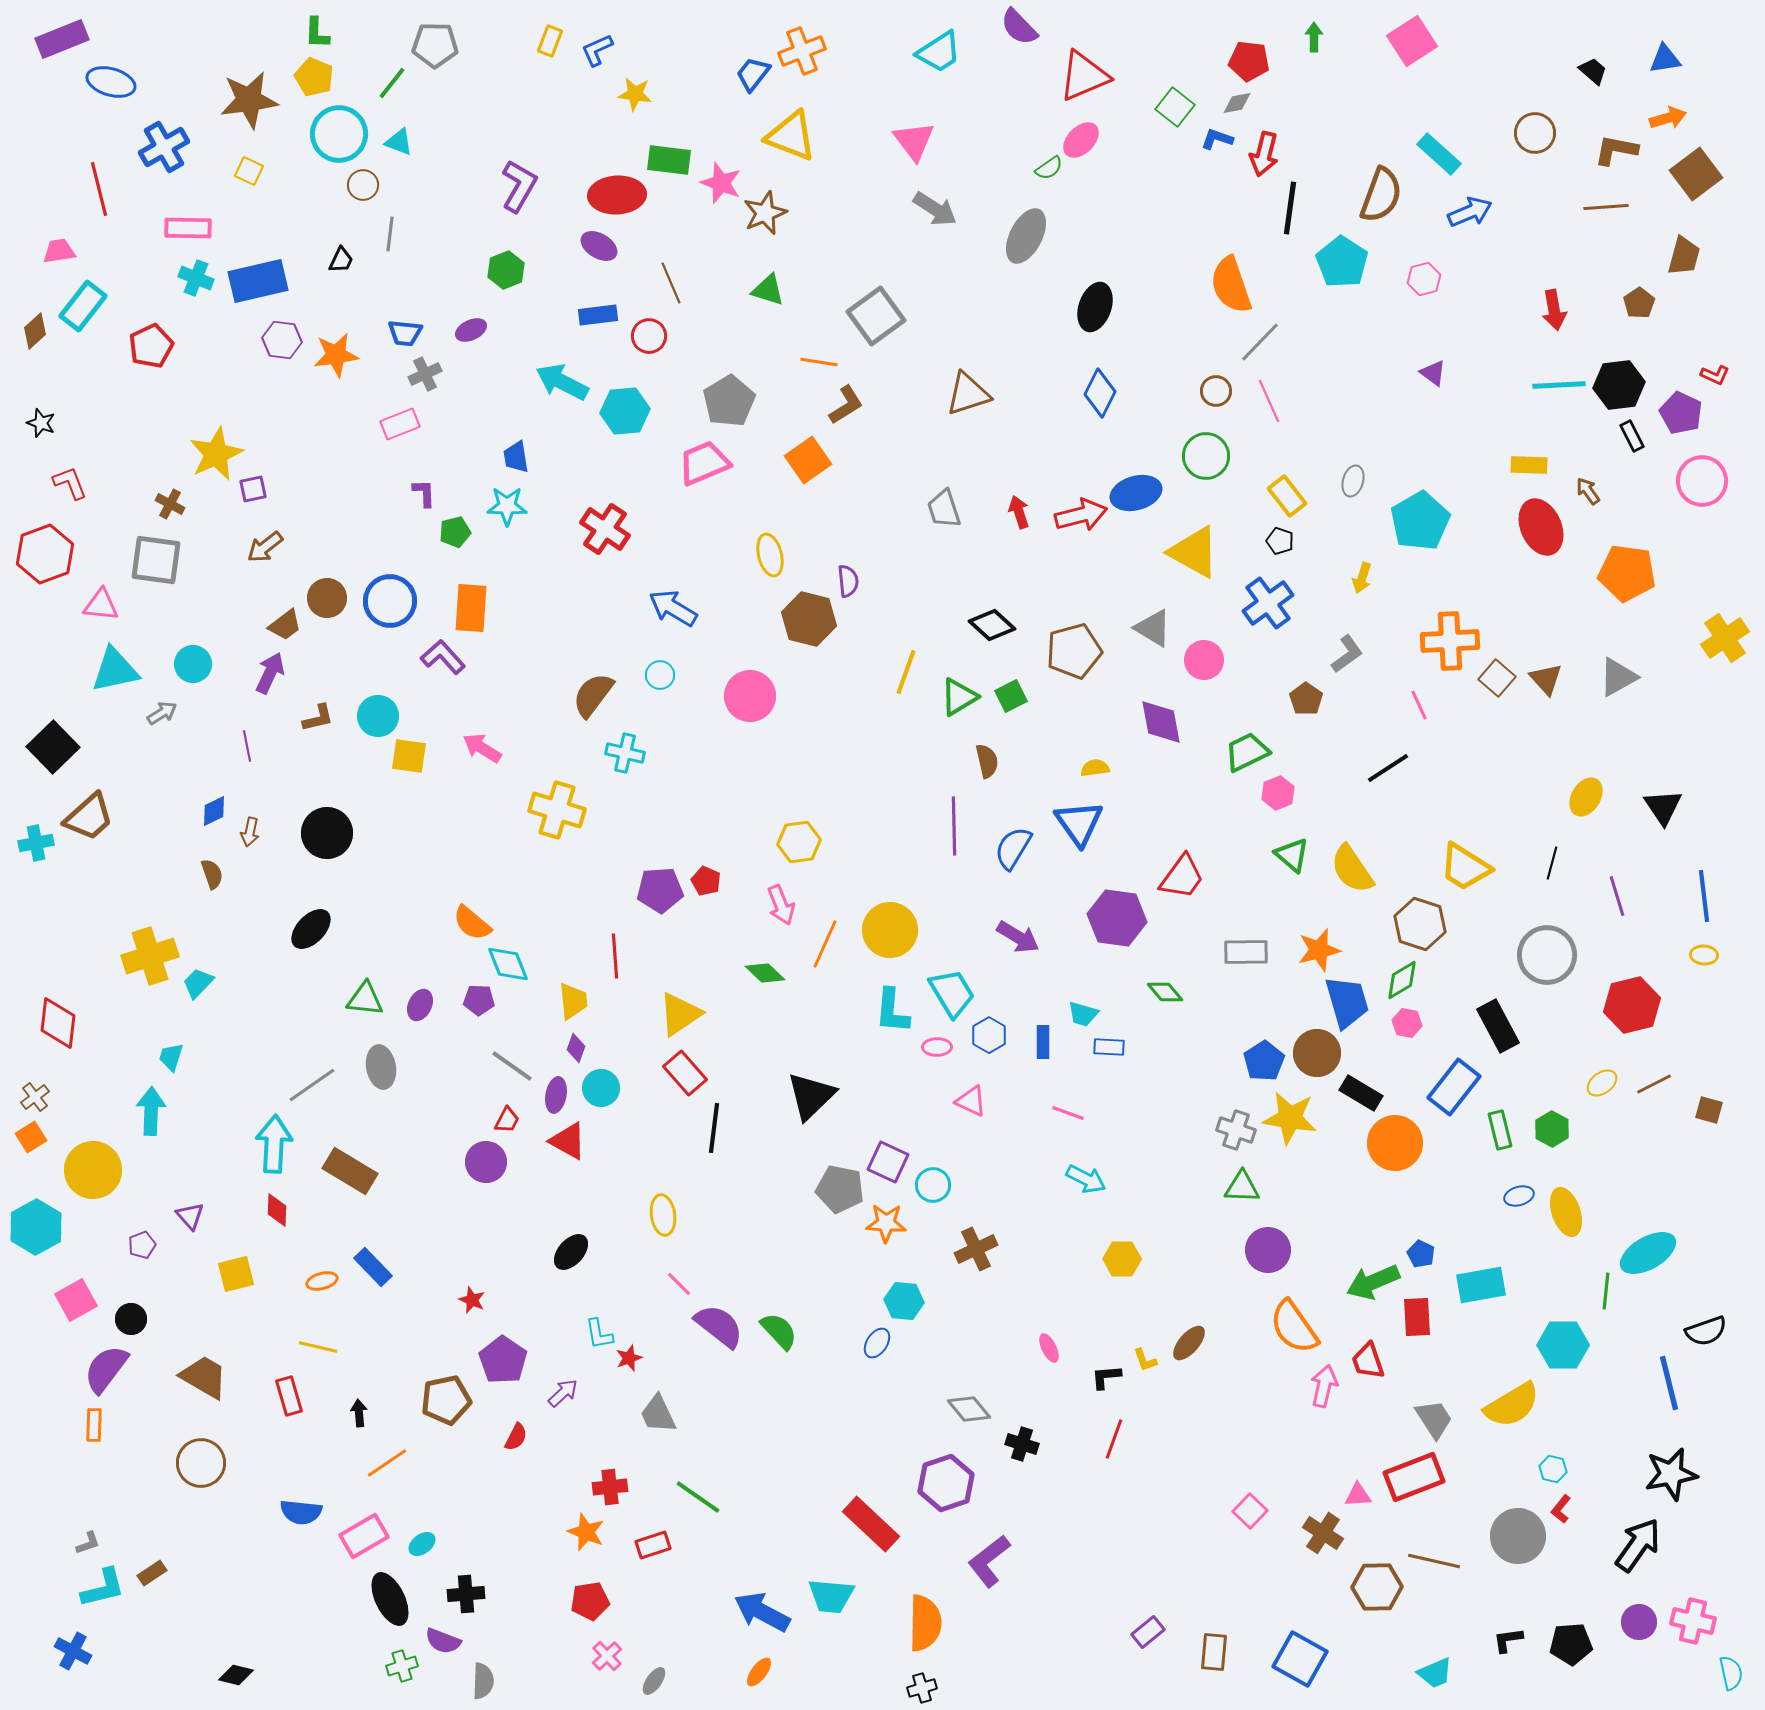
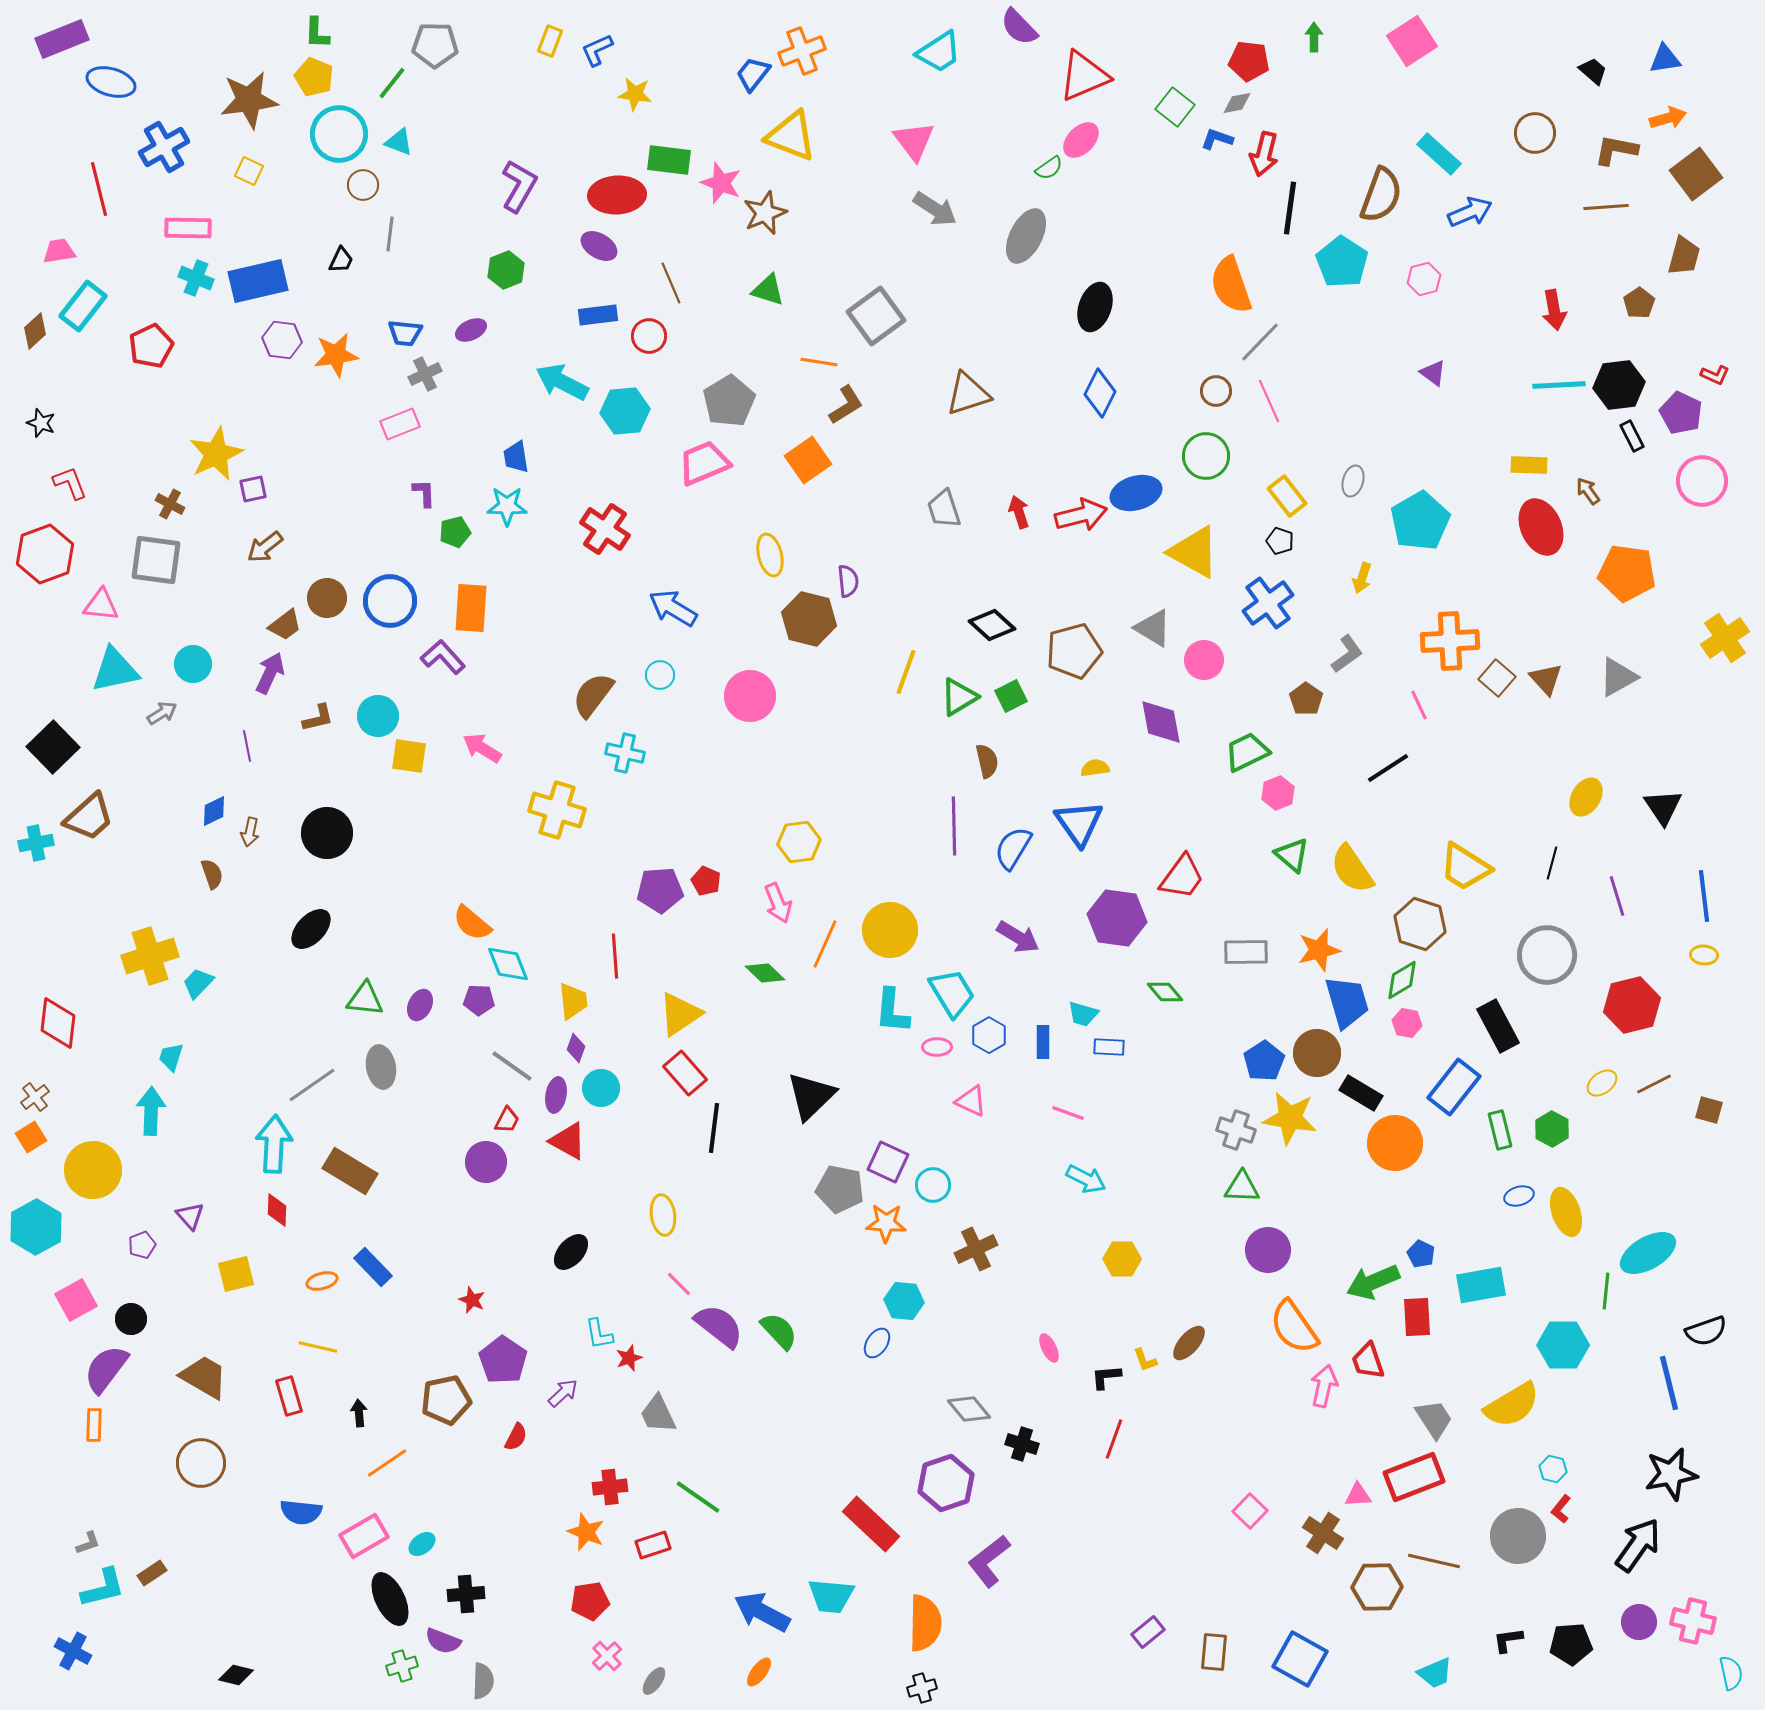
pink arrow at (781, 905): moved 3 px left, 2 px up
